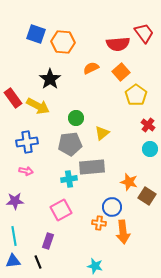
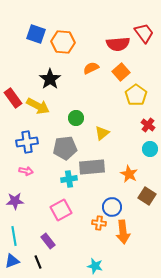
gray pentagon: moved 5 px left, 4 px down
orange star: moved 8 px up; rotated 12 degrees clockwise
purple rectangle: rotated 56 degrees counterclockwise
blue triangle: moved 1 px left; rotated 14 degrees counterclockwise
